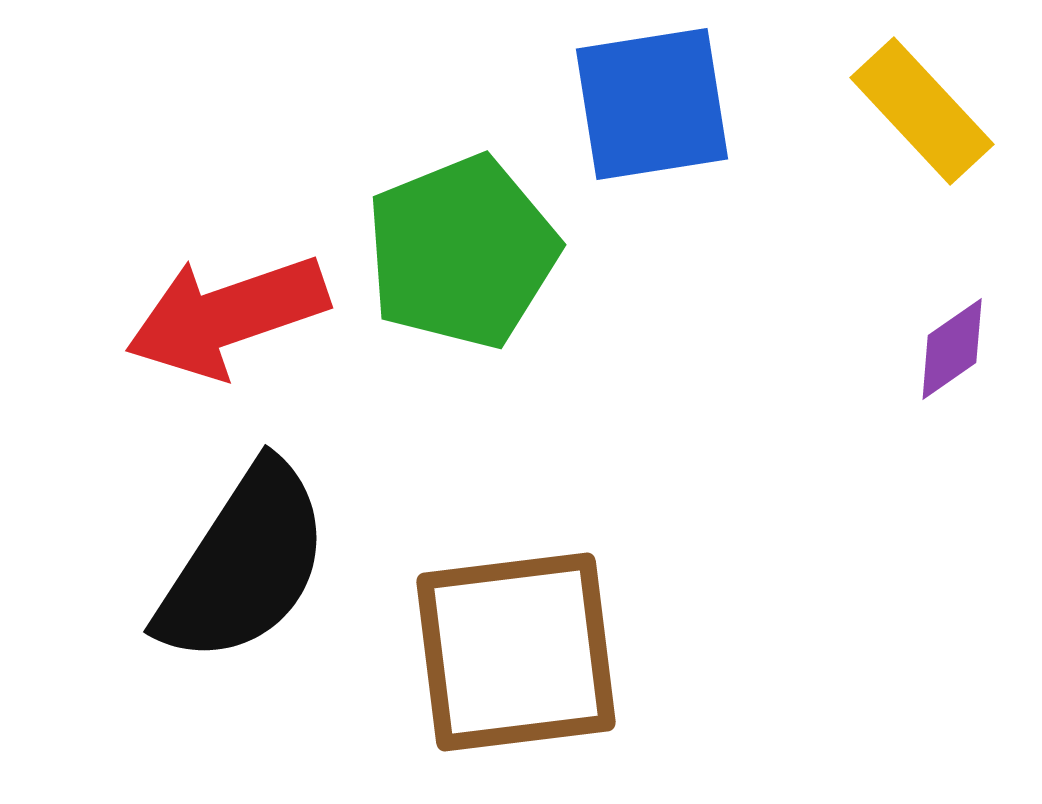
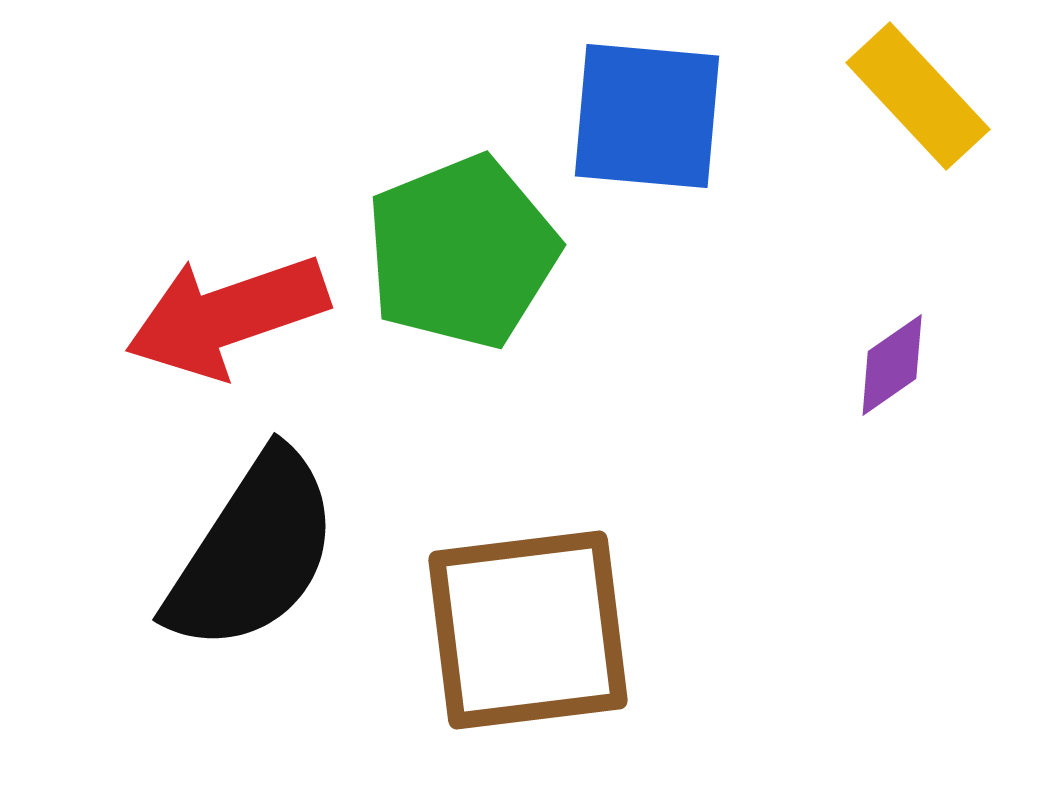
blue square: moved 5 px left, 12 px down; rotated 14 degrees clockwise
yellow rectangle: moved 4 px left, 15 px up
purple diamond: moved 60 px left, 16 px down
black semicircle: moved 9 px right, 12 px up
brown square: moved 12 px right, 22 px up
